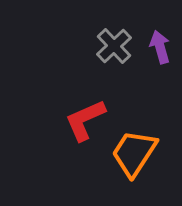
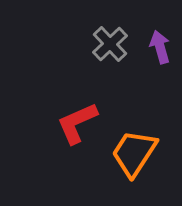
gray cross: moved 4 px left, 2 px up
red L-shape: moved 8 px left, 3 px down
